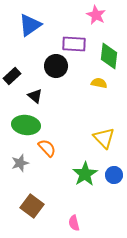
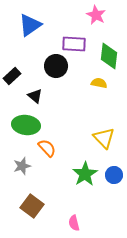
gray star: moved 2 px right, 3 px down
